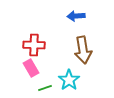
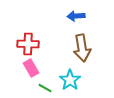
red cross: moved 6 px left, 1 px up
brown arrow: moved 1 px left, 2 px up
cyan star: moved 1 px right
green line: rotated 48 degrees clockwise
